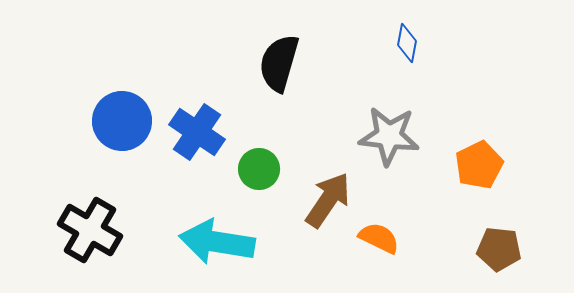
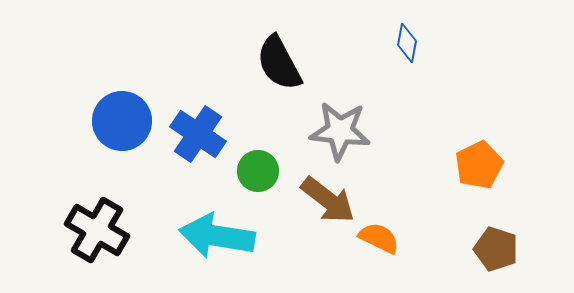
black semicircle: rotated 44 degrees counterclockwise
blue cross: moved 1 px right, 2 px down
gray star: moved 49 px left, 5 px up
green circle: moved 1 px left, 2 px down
brown arrow: rotated 94 degrees clockwise
black cross: moved 7 px right
cyan arrow: moved 6 px up
brown pentagon: moved 3 px left; rotated 12 degrees clockwise
